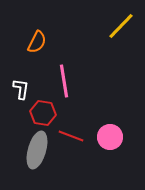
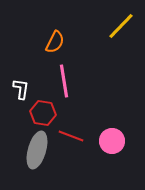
orange semicircle: moved 18 px right
pink circle: moved 2 px right, 4 px down
